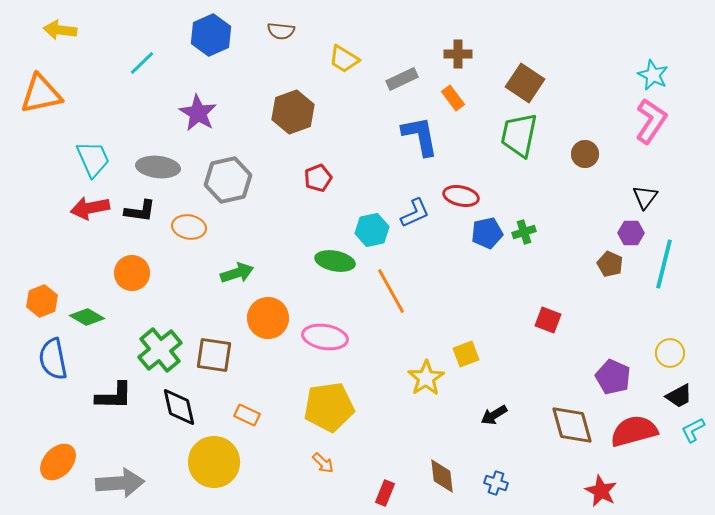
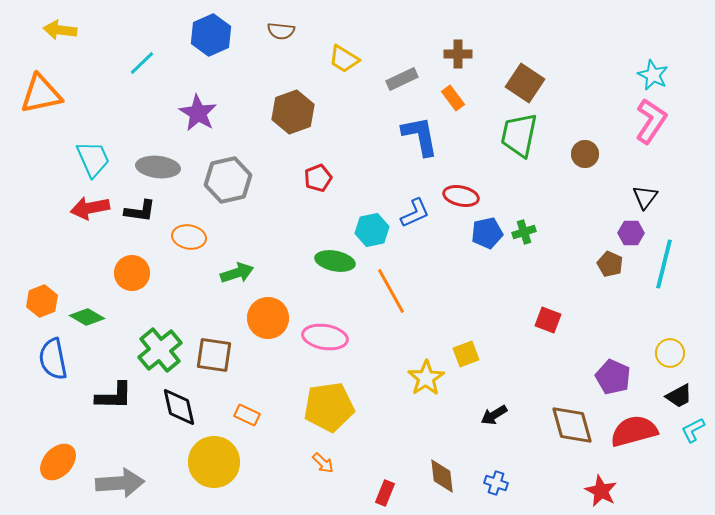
orange ellipse at (189, 227): moved 10 px down
